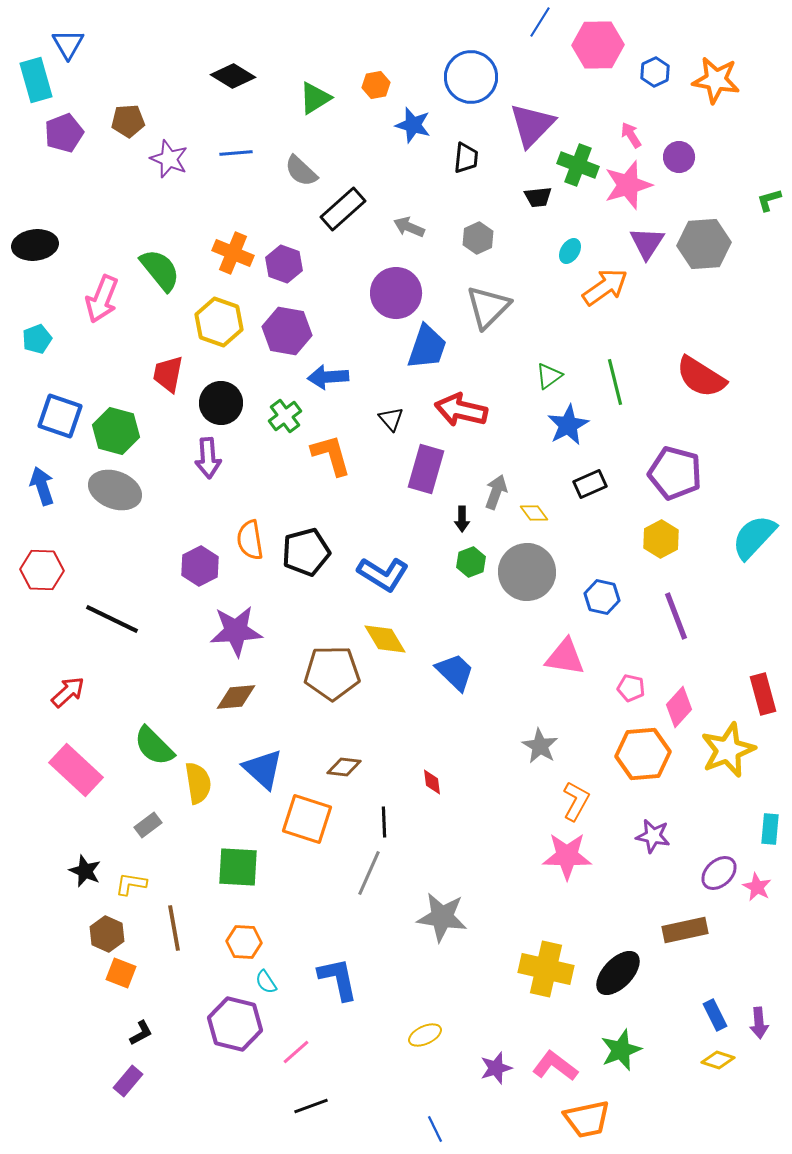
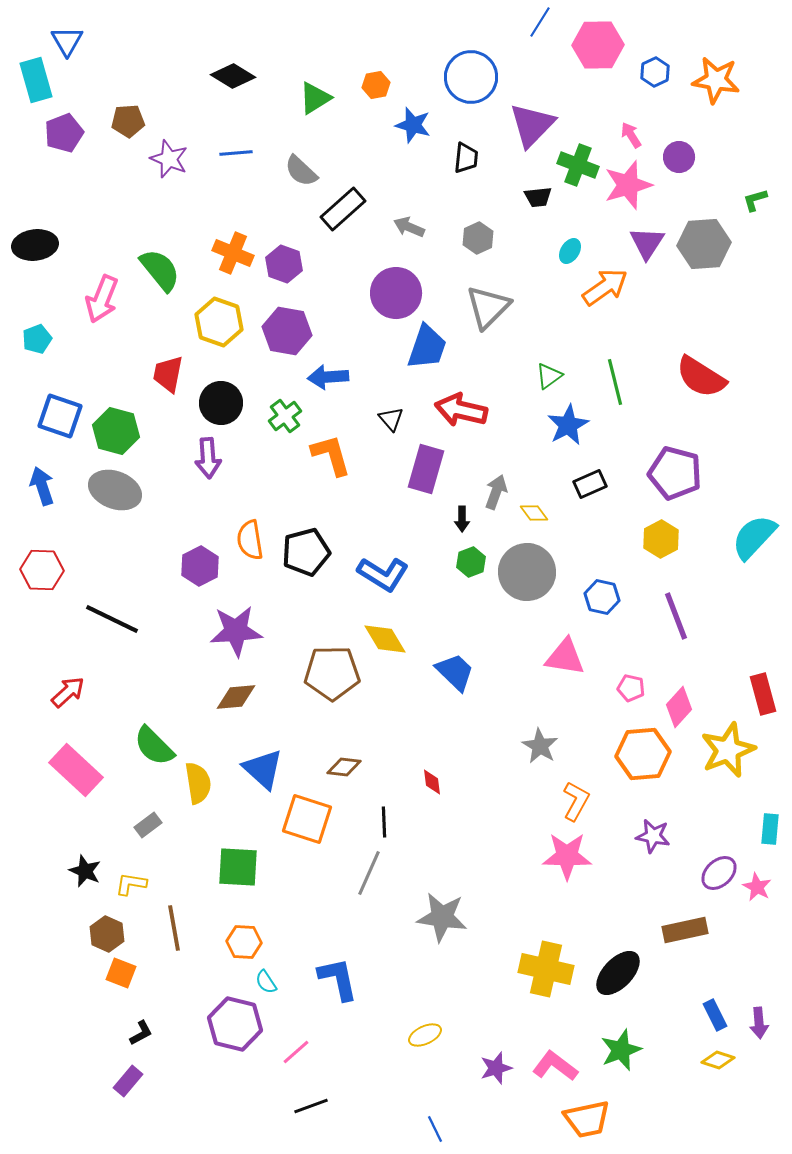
blue triangle at (68, 44): moved 1 px left, 3 px up
green L-shape at (769, 200): moved 14 px left
